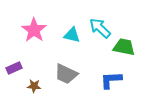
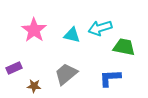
cyan arrow: rotated 60 degrees counterclockwise
gray trapezoid: rotated 115 degrees clockwise
blue L-shape: moved 1 px left, 2 px up
